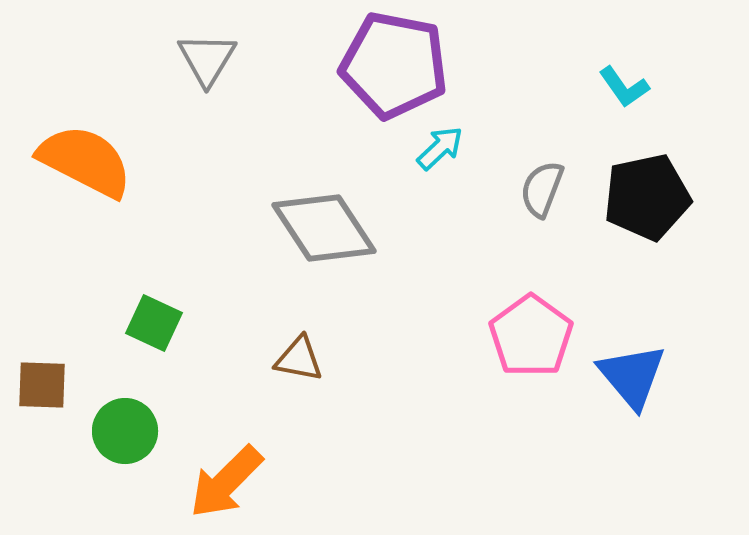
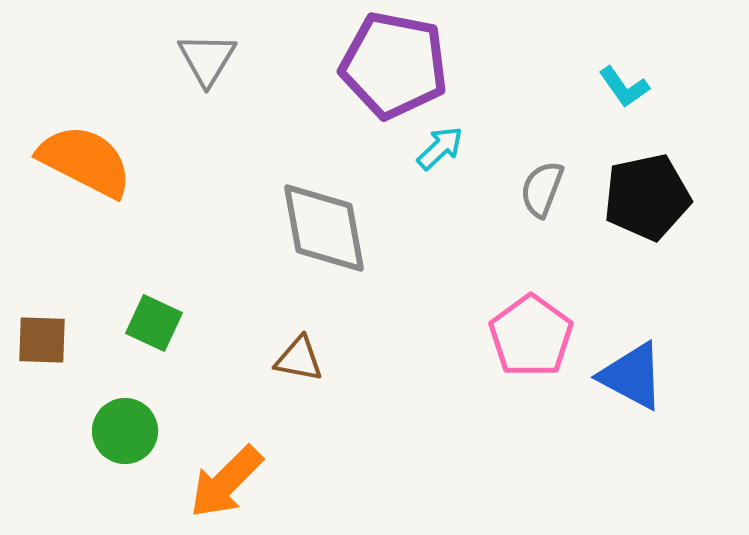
gray diamond: rotated 23 degrees clockwise
blue triangle: rotated 22 degrees counterclockwise
brown square: moved 45 px up
